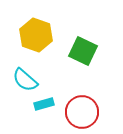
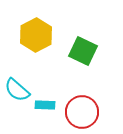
yellow hexagon: rotated 12 degrees clockwise
cyan semicircle: moved 8 px left, 10 px down
cyan rectangle: moved 1 px right, 1 px down; rotated 18 degrees clockwise
